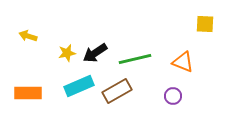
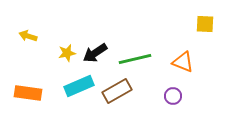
orange rectangle: rotated 8 degrees clockwise
